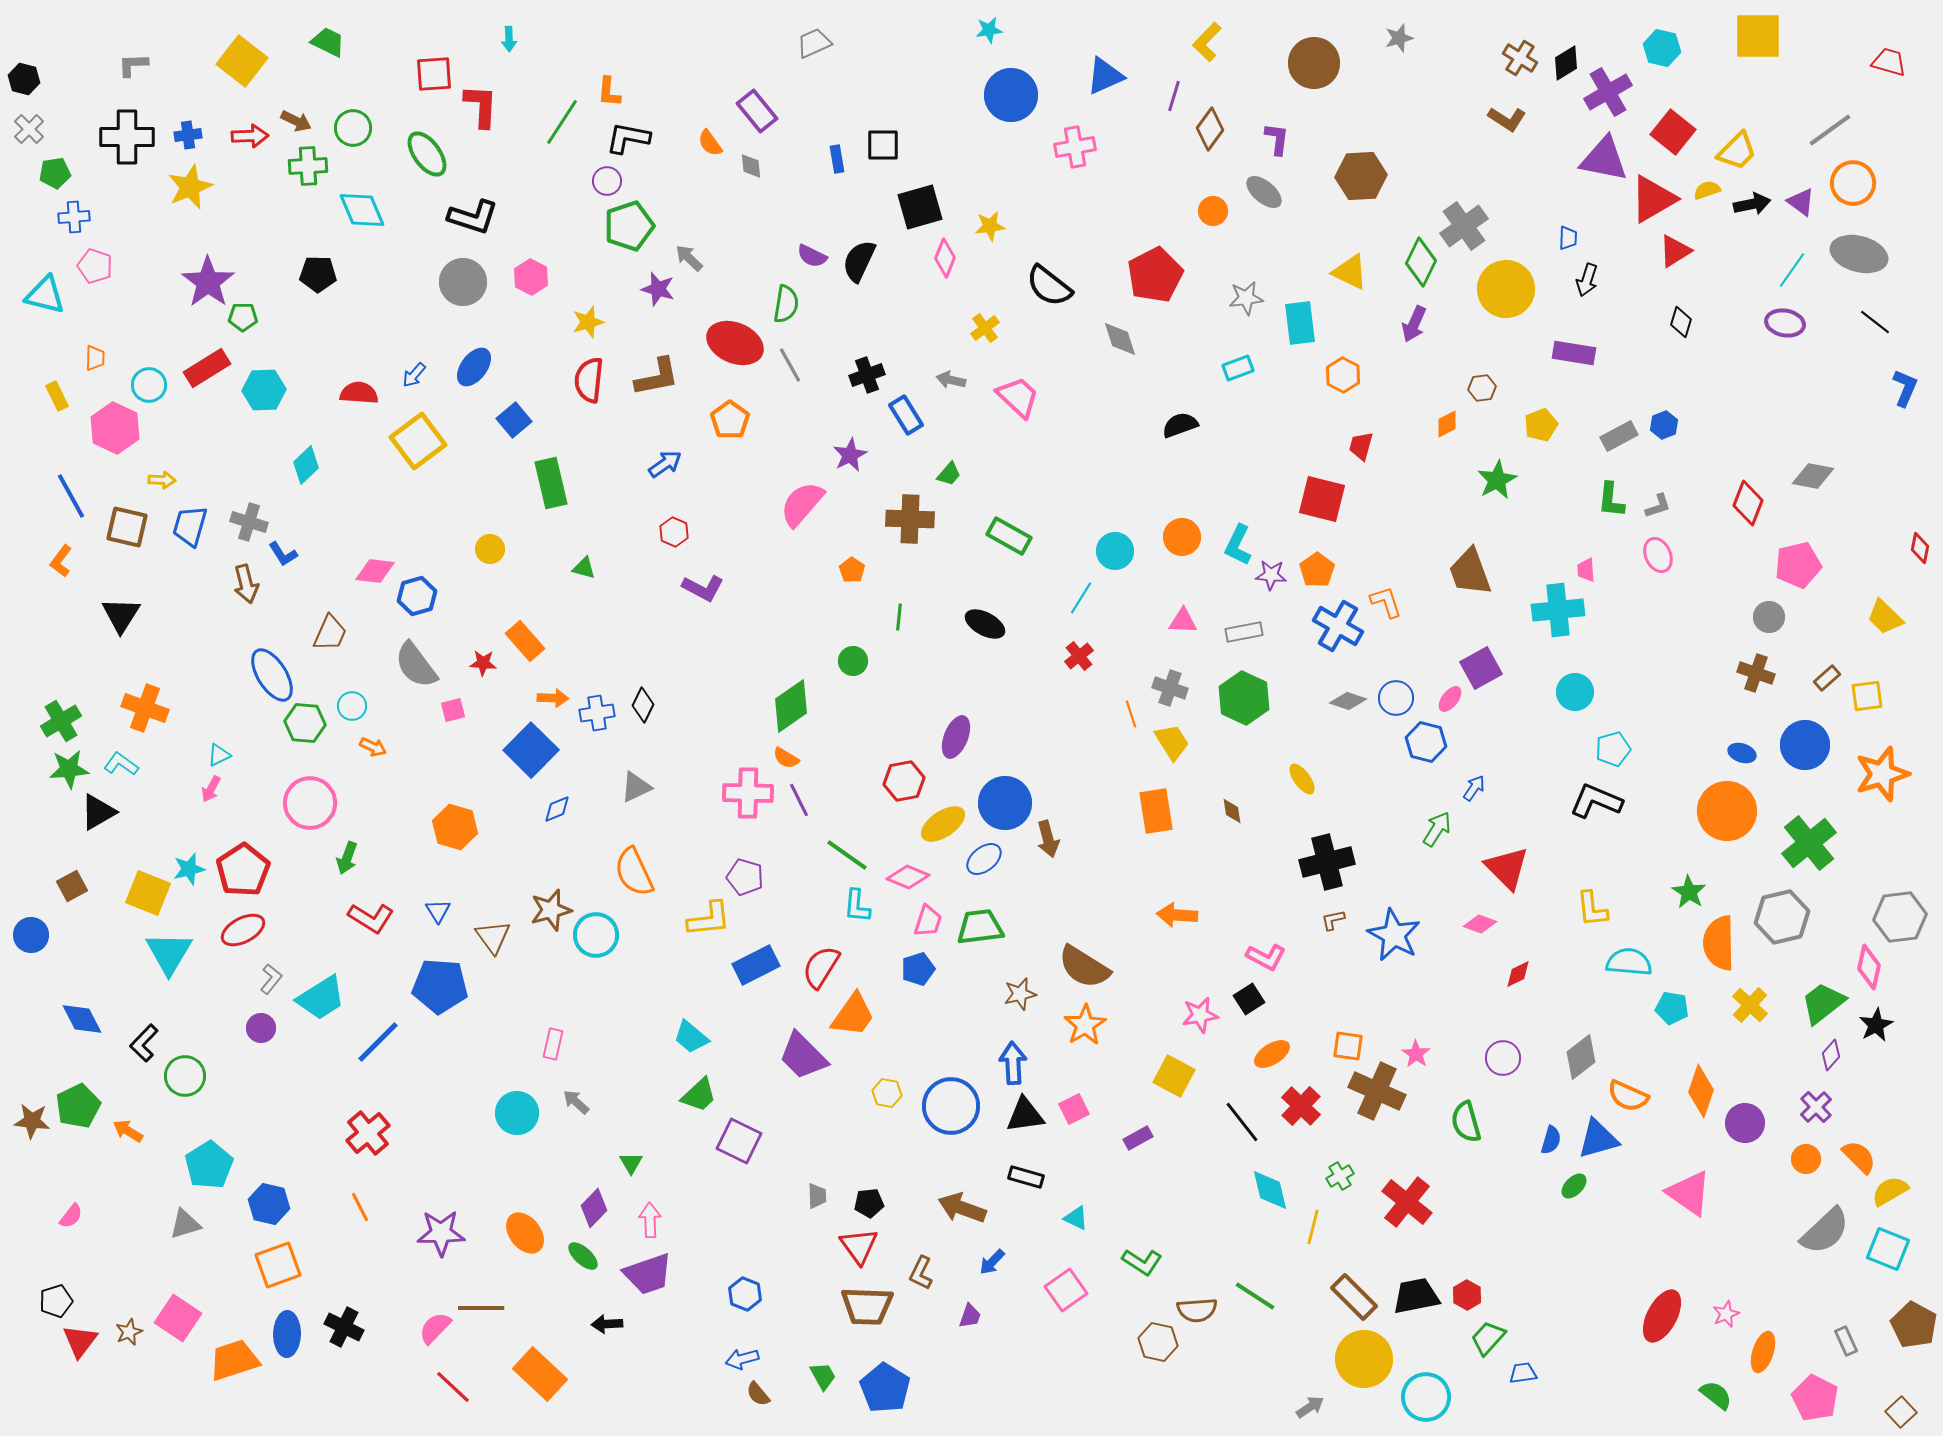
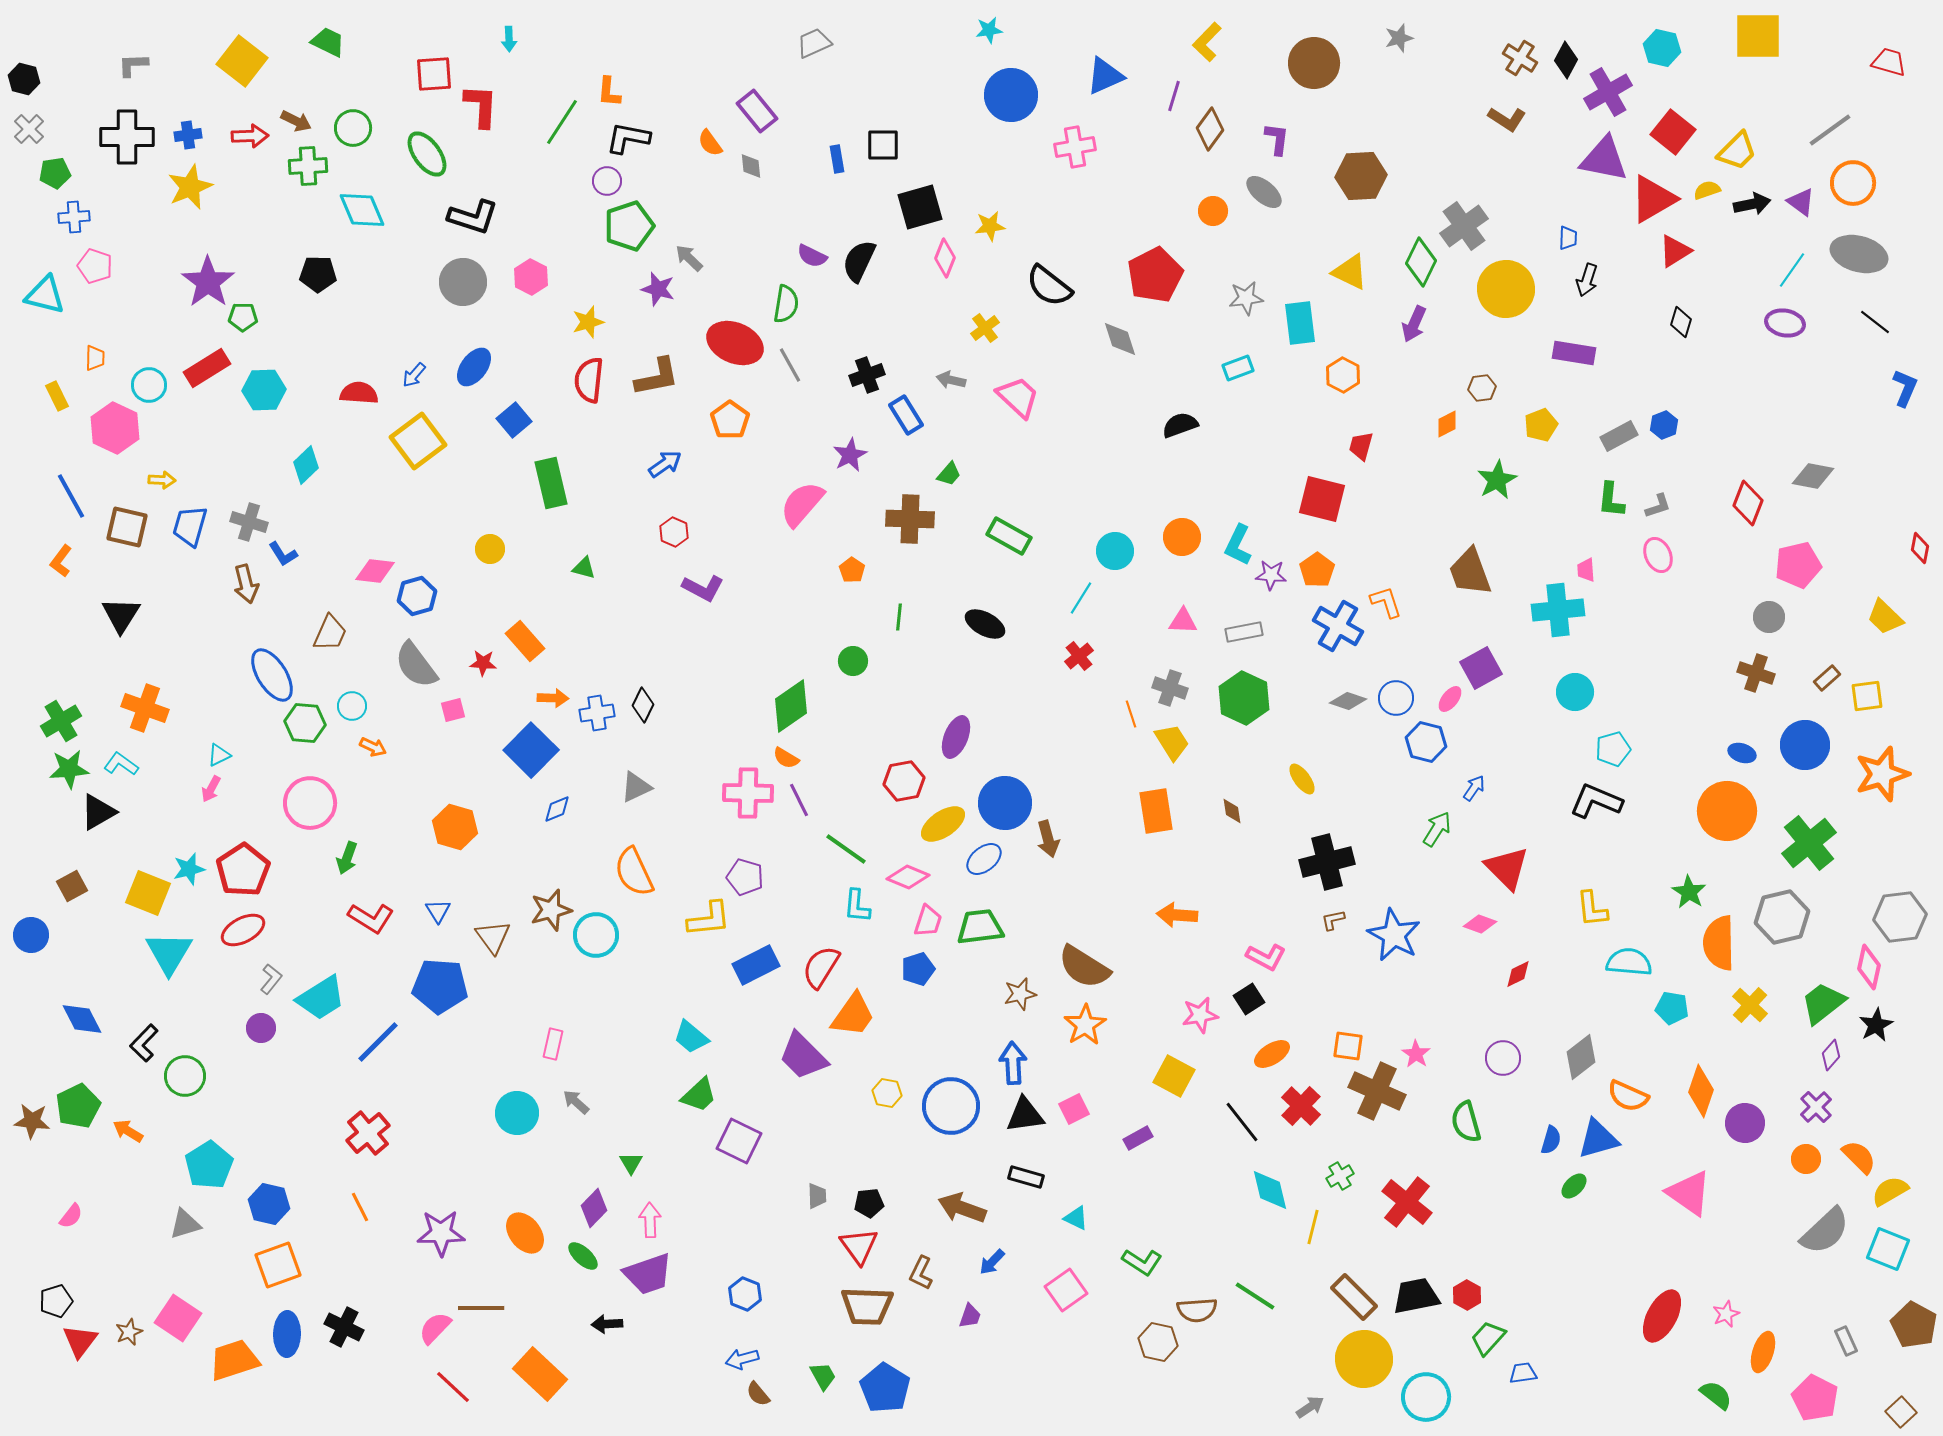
black diamond at (1566, 63): moved 3 px up; rotated 30 degrees counterclockwise
green line at (847, 855): moved 1 px left, 6 px up
